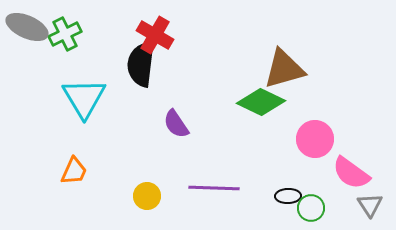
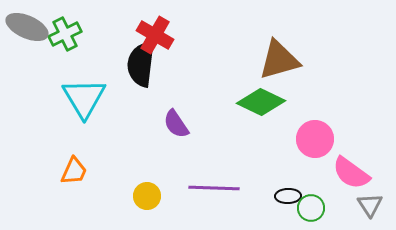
brown triangle: moved 5 px left, 9 px up
